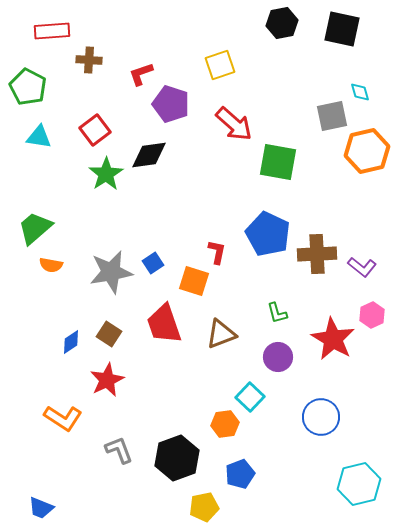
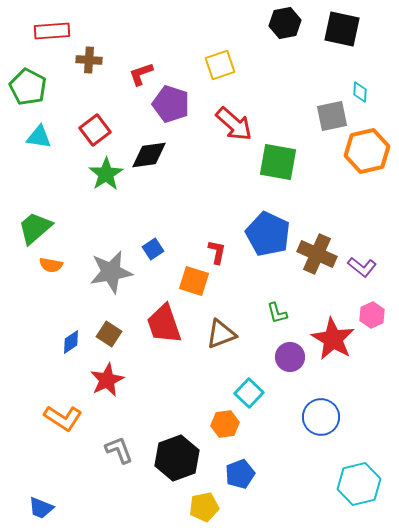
black hexagon at (282, 23): moved 3 px right
cyan diamond at (360, 92): rotated 20 degrees clockwise
brown cross at (317, 254): rotated 27 degrees clockwise
blue square at (153, 263): moved 14 px up
purple circle at (278, 357): moved 12 px right
cyan square at (250, 397): moved 1 px left, 4 px up
